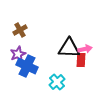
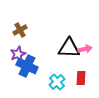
red rectangle: moved 18 px down
